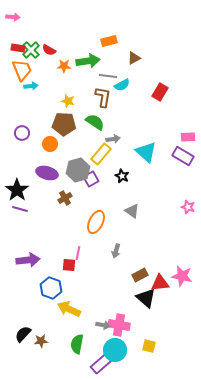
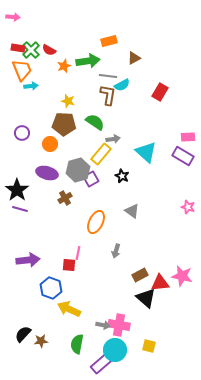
orange star at (64, 66): rotated 24 degrees counterclockwise
brown L-shape at (103, 97): moved 5 px right, 2 px up
